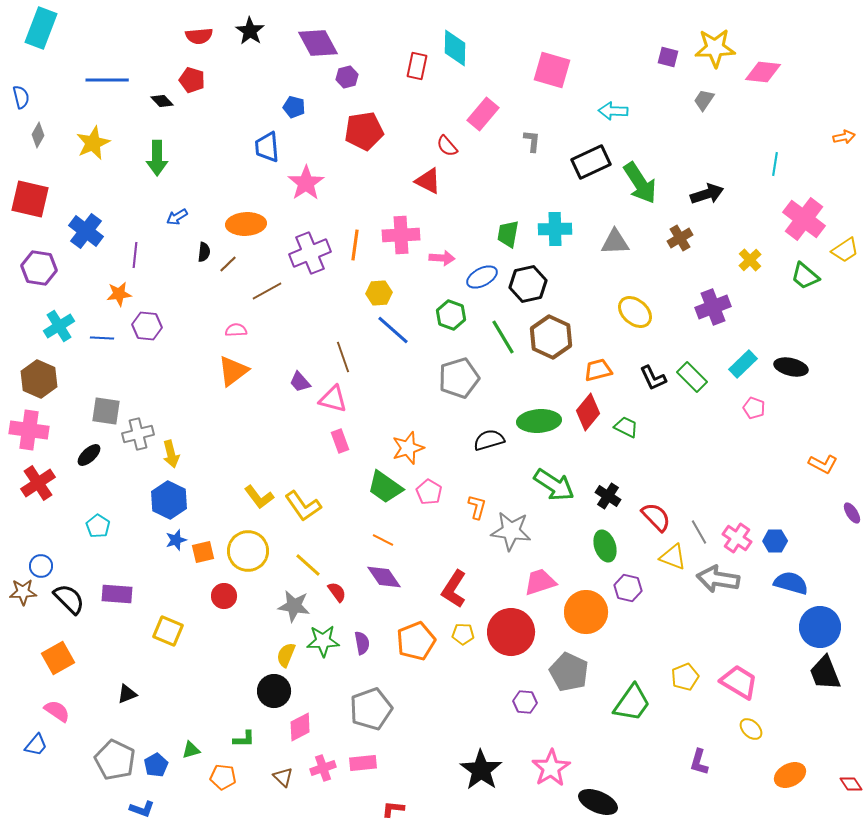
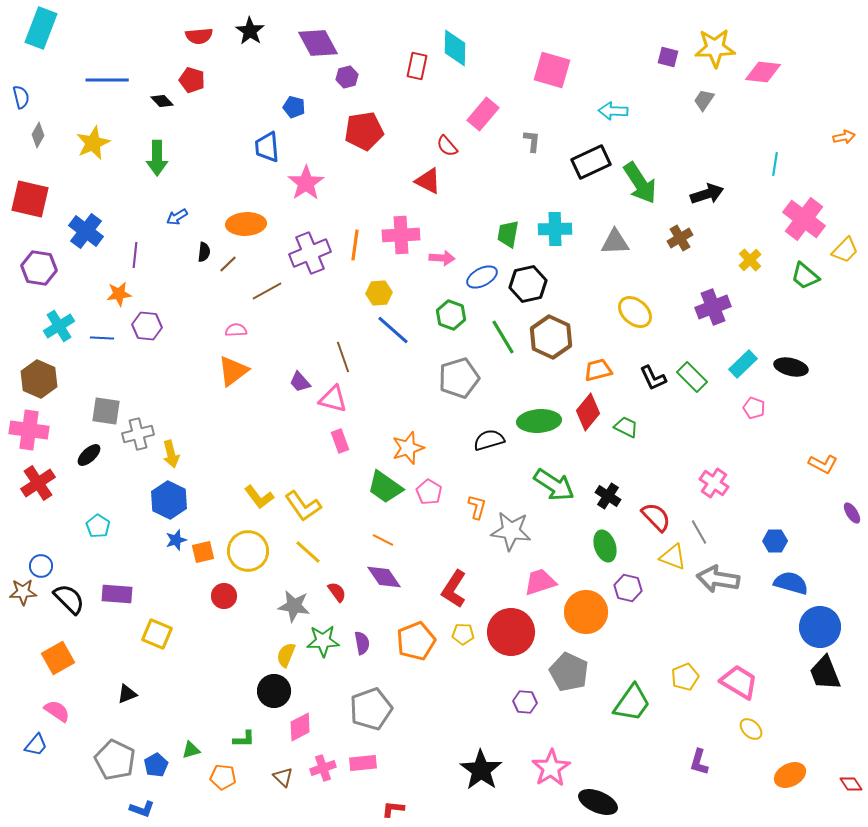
yellow trapezoid at (845, 250): rotated 12 degrees counterclockwise
pink cross at (737, 538): moved 23 px left, 55 px up
yellow line at (308, 565): moved 13 px up
yellow square at (168, 631): moved 11 px left, 3 px down
